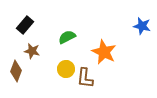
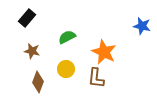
black rectangle: moved 2 px right, 7 px up
brown diamond: moved 22 px right, 11 px down
brown L-shape: moved 11 px right
